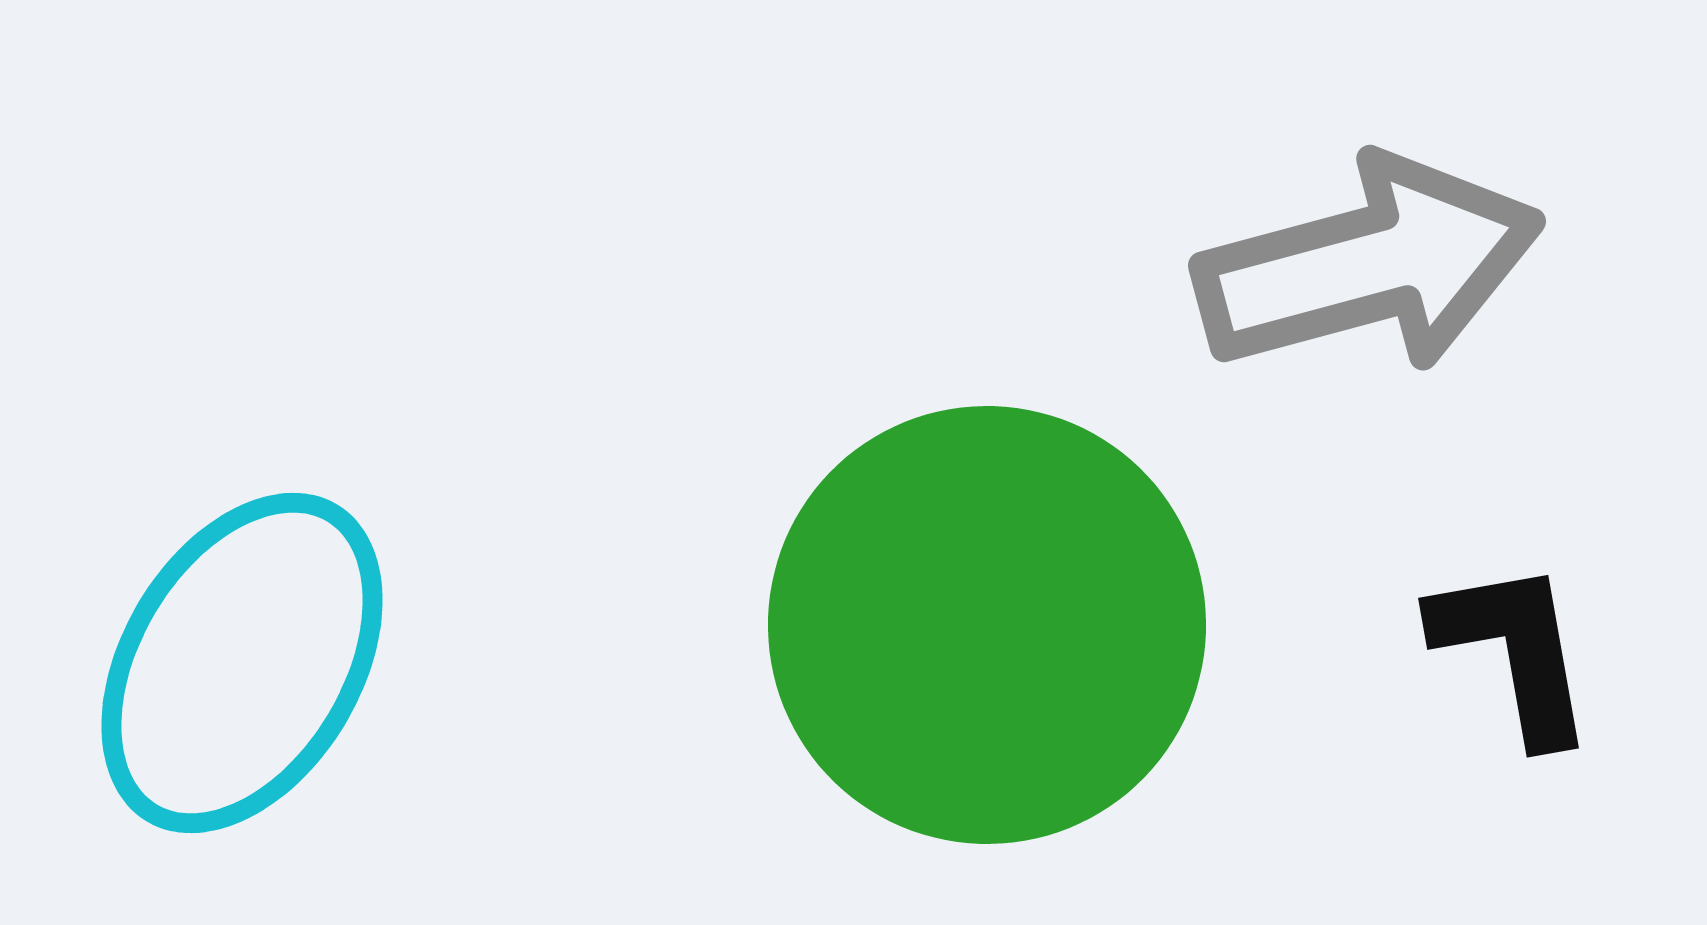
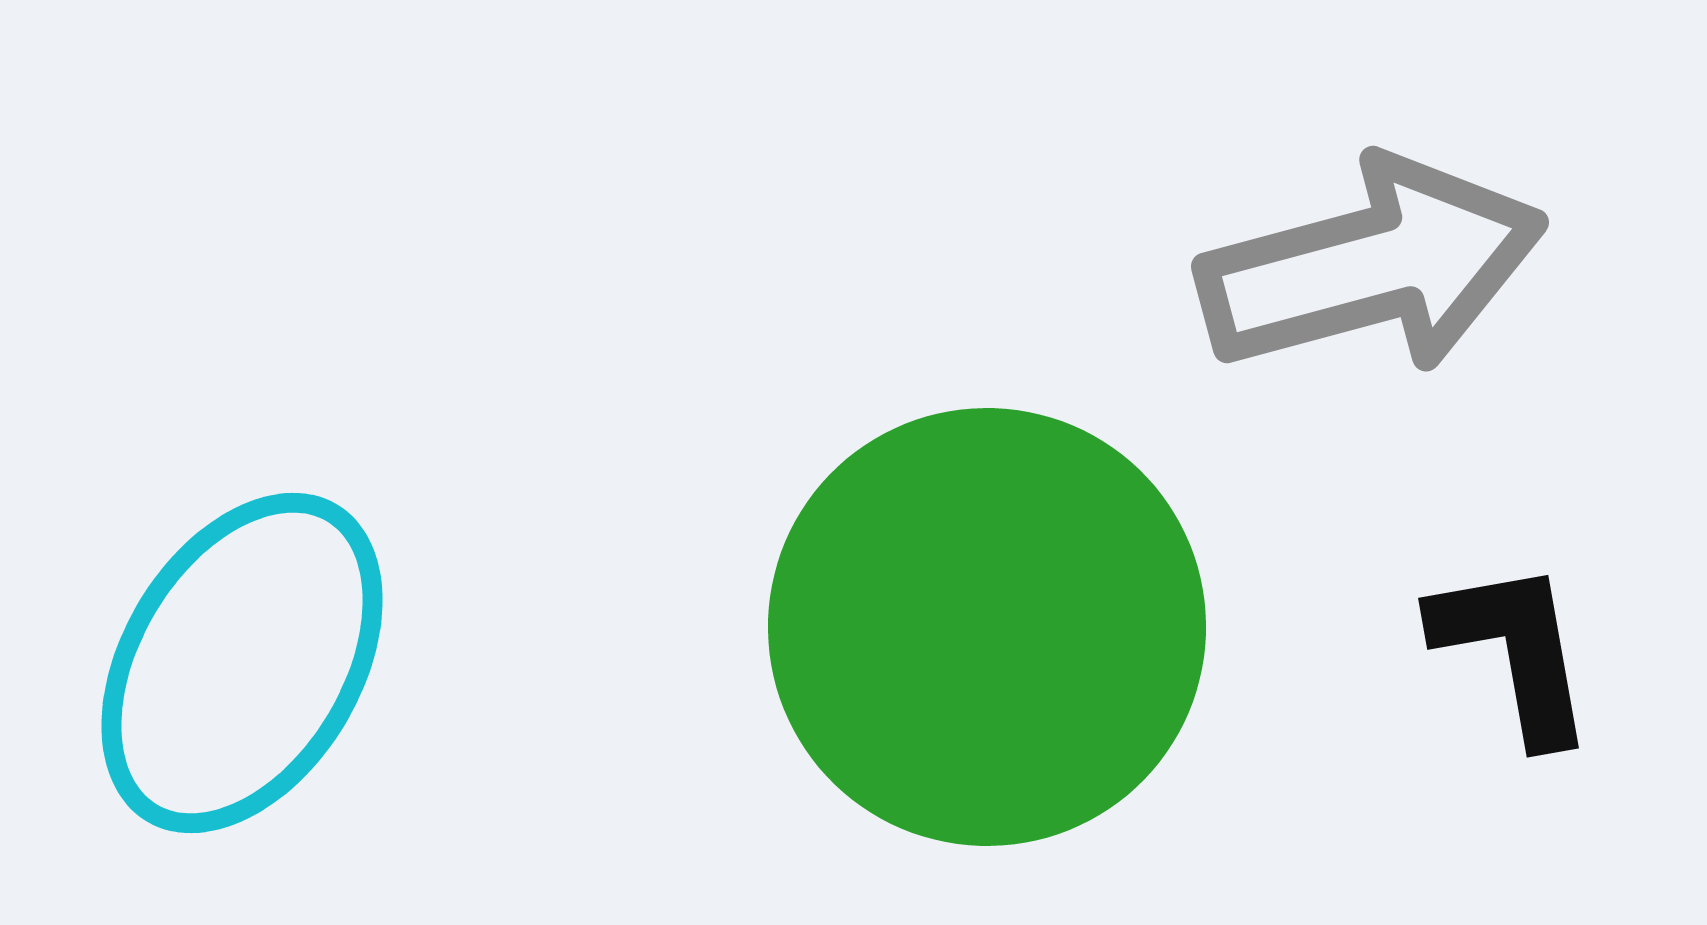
gray arrow: moved 3 px right, 1 px down
green circle: moved 2 px down
